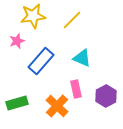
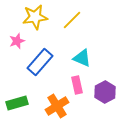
yellow star: moved 2 px right, 1 px down
blue rectangle: moved 1 px left, 1 px down
pink rectangle: moved 1 px right, 4 px up
purple hexagon: moved 1 px left, 4 px up
orange cross: rotated 15 degrees clockwise
